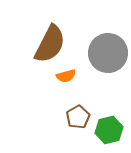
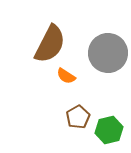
orange semicircle: rotated 48 degrees clockwise
